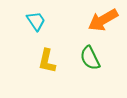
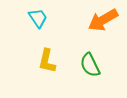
cyan trapezoid: moved 2 px right, 3 px up
green semicircle: moved 7 px down
